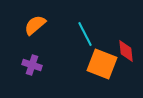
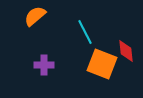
orange semicircle: moved 9 px up
cyan line: moved 2 px up
purple cross: moved 12 px right; rotated 18 degrees counterclockwise
